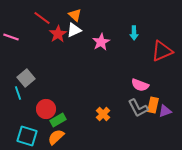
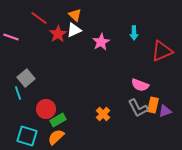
red line: moved 3 px left
